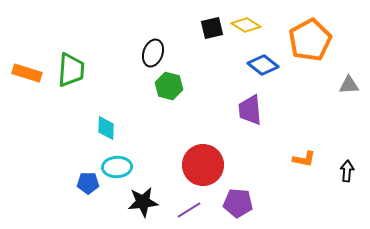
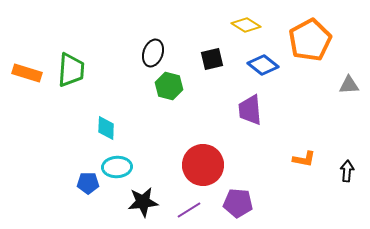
black square: moved 31 px down
